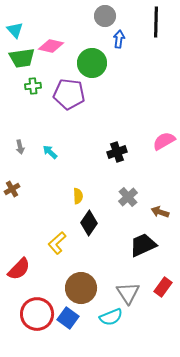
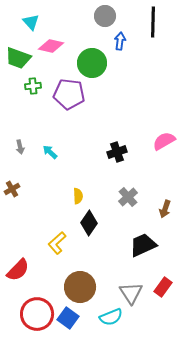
black line: moved 3 px left
cyan triangle: moved 16 px right, 8 px up
blue arrow: moved 1 px right, 2 px down
green trapezoid: moved 4 px left; rotated 28 degrees clockwise
brown arrow: moved 5 px right, 3 px up; rotated 90 degrees counterclockwise
red semicircle: moved 1 px left, 1 px down
brown circle: moved 1 px left, 1 px up
gray triangle: moved 3 px right
